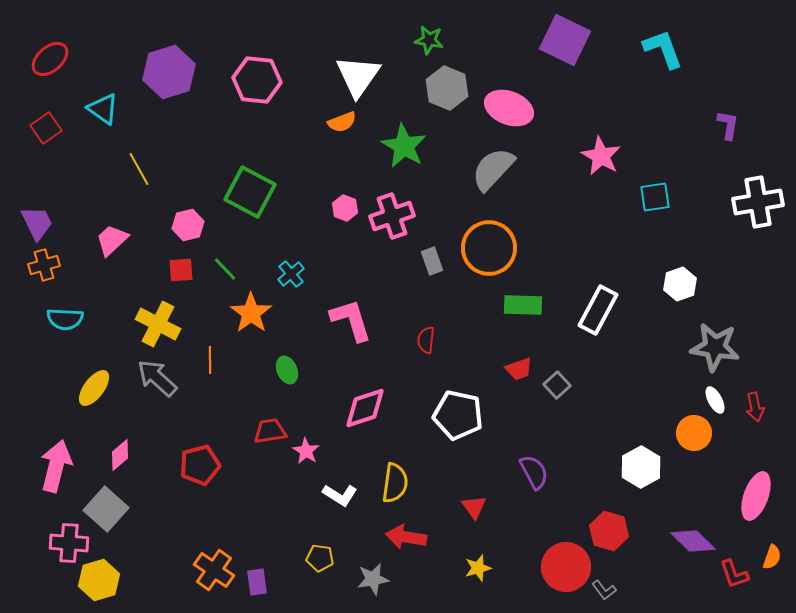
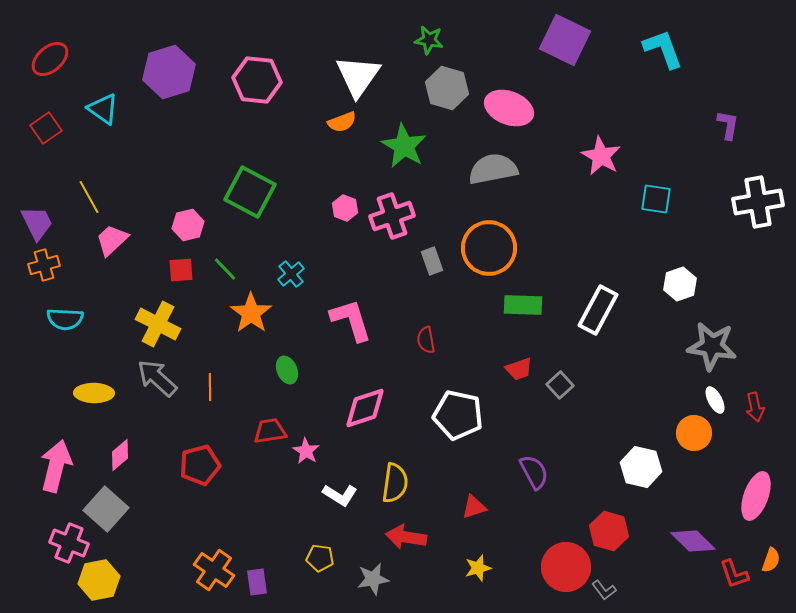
gray hexagon at (447, 88): rotated 6 degrees counterclockwise
yellow line at (139, 169): moved 50 px left, 28 px down
gray semicircle at (493, 169): rotated 36 degrees clockwise
cyan square at (655, 197): moved 1 px right, 2 px down; rotated 16 degrees clockwise
red semicircle at (426, 340): rotated 16 degrees counterclockwise
gray star at (715, 347): moved 3 px left, 1 px up
orange line at (210, 360): moved 27 px down
gray square at (557, 385): moved 3 px right
yellow ellipse at (94, 388): moved 5 px down; rotated 54 degrees clockwise
white hexagon at (641, 467): rotated 18 degrees counterclockwise
red triangle at (474, 507): rotated 48 degrees clockwise
pink cross at (69, 543): rotated 18 degrees clockwise
orange semicircle at (772, 557): moved 1 px left, 3 px down
yellow hexagon at (99, 580): rotated 6 degrees clockwise
